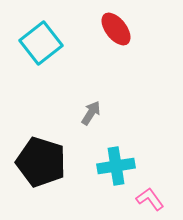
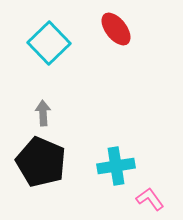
cyan square: moved 8 px right; rotated 6 degrees counterclockwise
gray arrow: moved 48 px left; rotated 35 degrees counterclockwise
black pentagon: rotated 6 degrees clockwise
